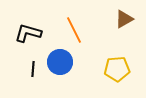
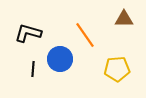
brown triangle: rotated 30 degrees clockwise
orange line: moved 11 px right, 5 px down; rotated 8 degrees counterclockwise
blue circle: moved 3 px up
